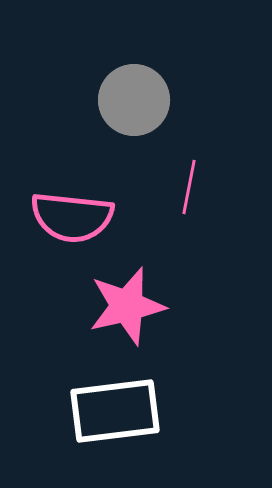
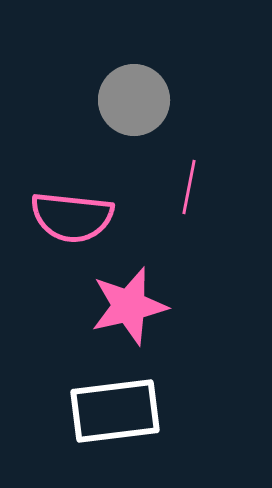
pink star: moved 2 px right
